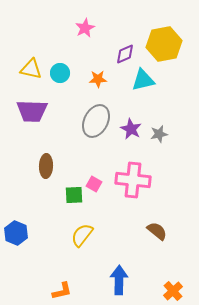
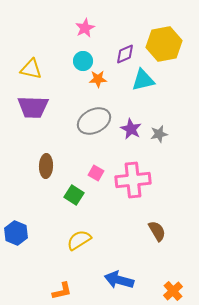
cyan circle: moved 23 px right, 12 px up
purple trapezoid: moved 1 px right, 4 px up
gray ellipse: moved 2 px left; rotated 36 degrees clockwise
pink cross: rotated 12 degrees counterclockwise
pink square: moved 2 px right, 11 px up
green square: rotated 36 degrees clockwise
brown semicircle: rotated 20 degrees clockwise
yellow semicircle: moved 3 px left, 5 px down; rotated 20 degrees clockwise
blue arrow: rotated 76 degrees counterclockwise
